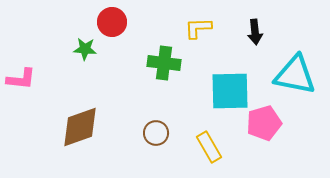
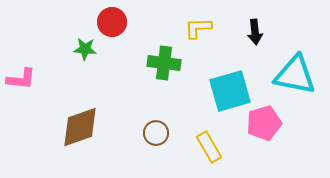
cyan square: rotated 15 degrees counterclockwise
